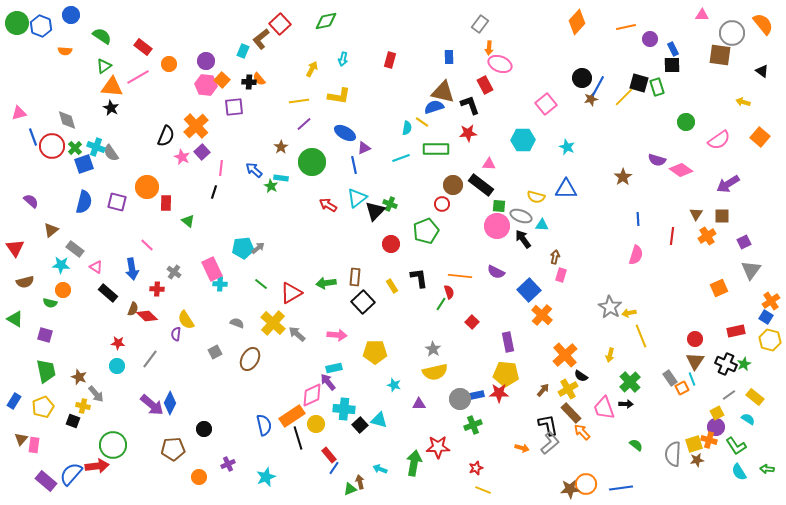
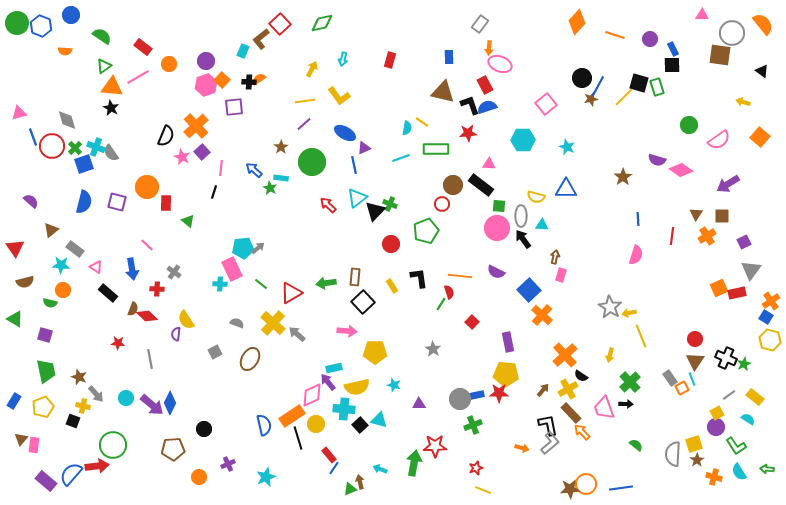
green diamond at (326, 21): moved 4 px left, 2 px down
orange line at (626, 27): moved 11 px left, 8 px down; rotated 30 degrees clockwise
orange semicircle at (259, 79): rotated 96 degrees clockwise
pink hexagon at (206, 85): rotated 25 degrees counterclockwise
yellow L-shape at (339, 96): rotated 45 degrees clockwise
yellow line at (299, 101): moved 6 px right
blue semicircle at (434, 107): moved 53 px right
green circle at (686, 122): moved 3 px right, 3 px down
green star at (271, 186): moved 1 px left, 2 px down
red arrow at (328, 205): rotated 12 degrees clockwise
gray ellipse at (521, 216): rotated 70 degrees clockwise
pink circle at (497, 226): moved 2 px down
pink rectangle at (212, 269): moved 20 px right
red rectangle at (736, 331): moved 1 px right, 38 px up
pink arrow at (337, 335): moved 10 px right, 4 px up
gray line at (150, 359): rotated 48 degrees counterclockwise
black cross at (726, 364): moved 6 px up
cyan circle at (117, 366): moved 9 px right, 32 px down
yellow semicircle at (435, 372): moved 78 px left, 15 px down
orange cross at (709, 440): moved 5 px right, 37 px down
red star at (438, 447): moved 3 px left, 1 px up
brown star at (697, 460): rotated 24 degrees counterclockwise
